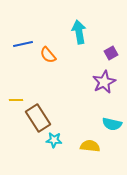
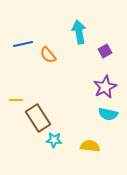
purple square: moved 6 px left, 2 px up
purple star: moved 1 px right, 5 px down
cyan semicircle: moved 4 px left, 10 px up
